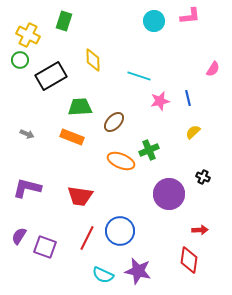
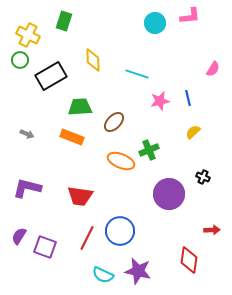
cyan circle: moved 1 px right, 2 px down
cyan line: moved 2 px left, 2 px up
red arrow: moved 12 px right
